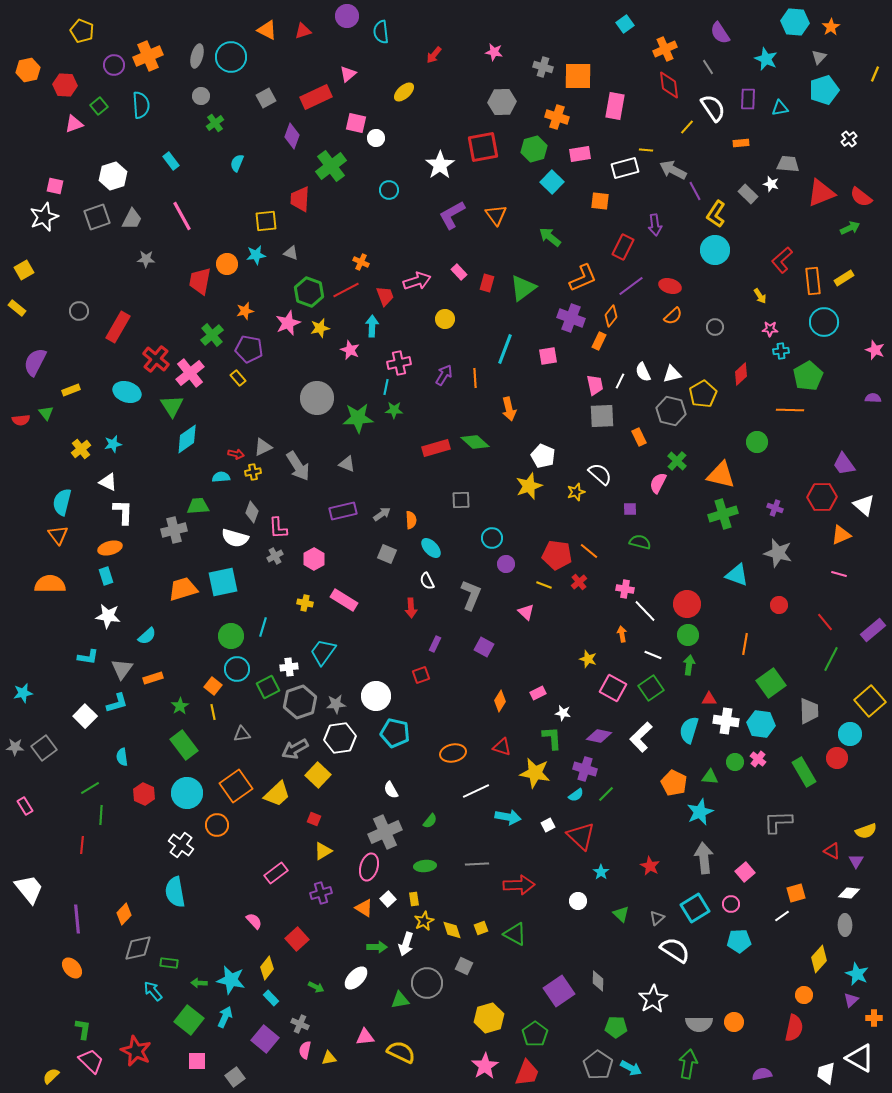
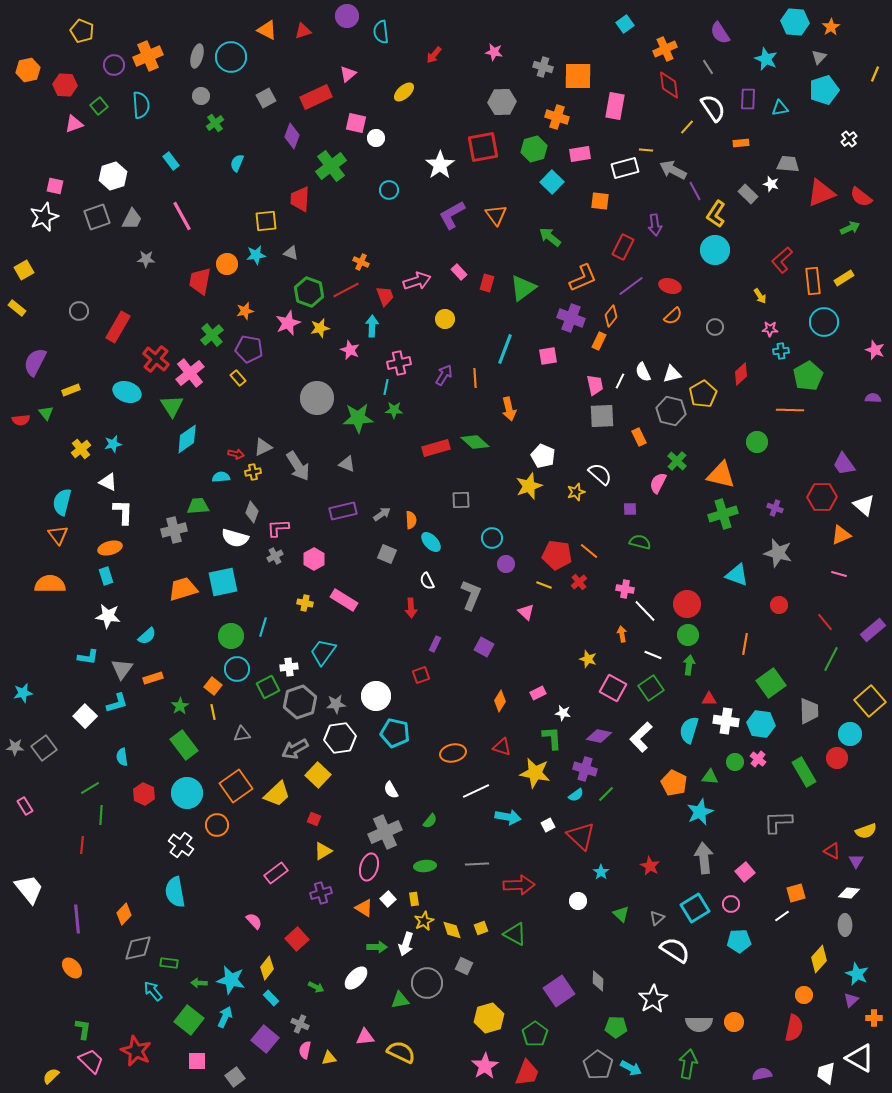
pink L-shape at (278, 528): rotated 90 degrees clockwise
cyan ellipse at (431, 548): moved 6 px up
